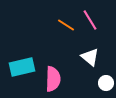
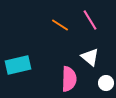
orange line: moved 6 px left
cyan rectangle: moved 4 px left, 2 px up
pink semicircle: moved 16 px right
